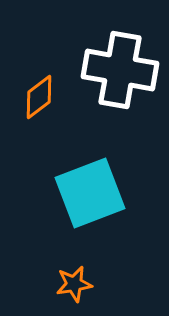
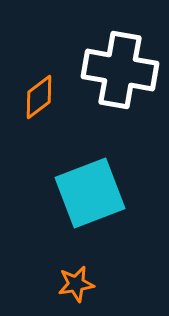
orange star: moved 2 px right
